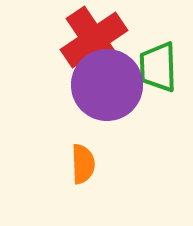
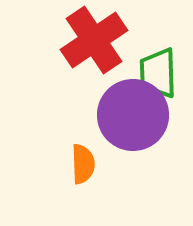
green trapezoid: moved 6 px down
purple circle: moved 26 px right, 30 px down
